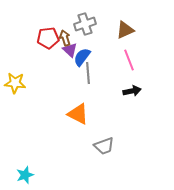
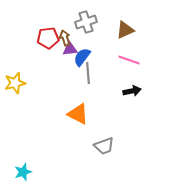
gray cross: moved 1 px right, 2 px up
purple triangle: moved 1 px up; rotated 49 degrees counterclockwise
pink line: rotated 50 degrees counterclockwise
yellow star: rotated 20 degrees counterclockwise
cyan star: moved 2 px left, 3 px up
